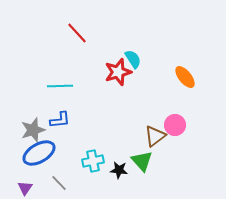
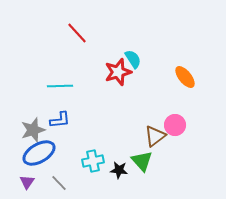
purple triangle: moved 2 px right, 6 px up
